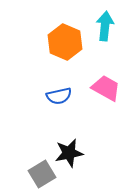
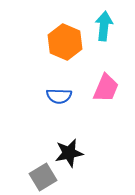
cyan arrow: moved 1 px left
pink trapezoid: rotated 84 degrees clockwise
blue semicircle: rotated 15 degrees clockwise
gray square: moved 1 px right, 3 px down
